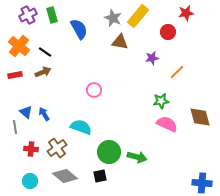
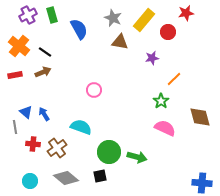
yellow rectangle: moved 6 px right, 4 px down
orange line: moved 3 px left, 7 px down
green star: rotated 28 degrees counterclockwise
pink semicircle: moved 2 px left, 4 px down
red cross: moved 2 px right, 5 px up
gray diamond: moved 1 px right, 2 px down
